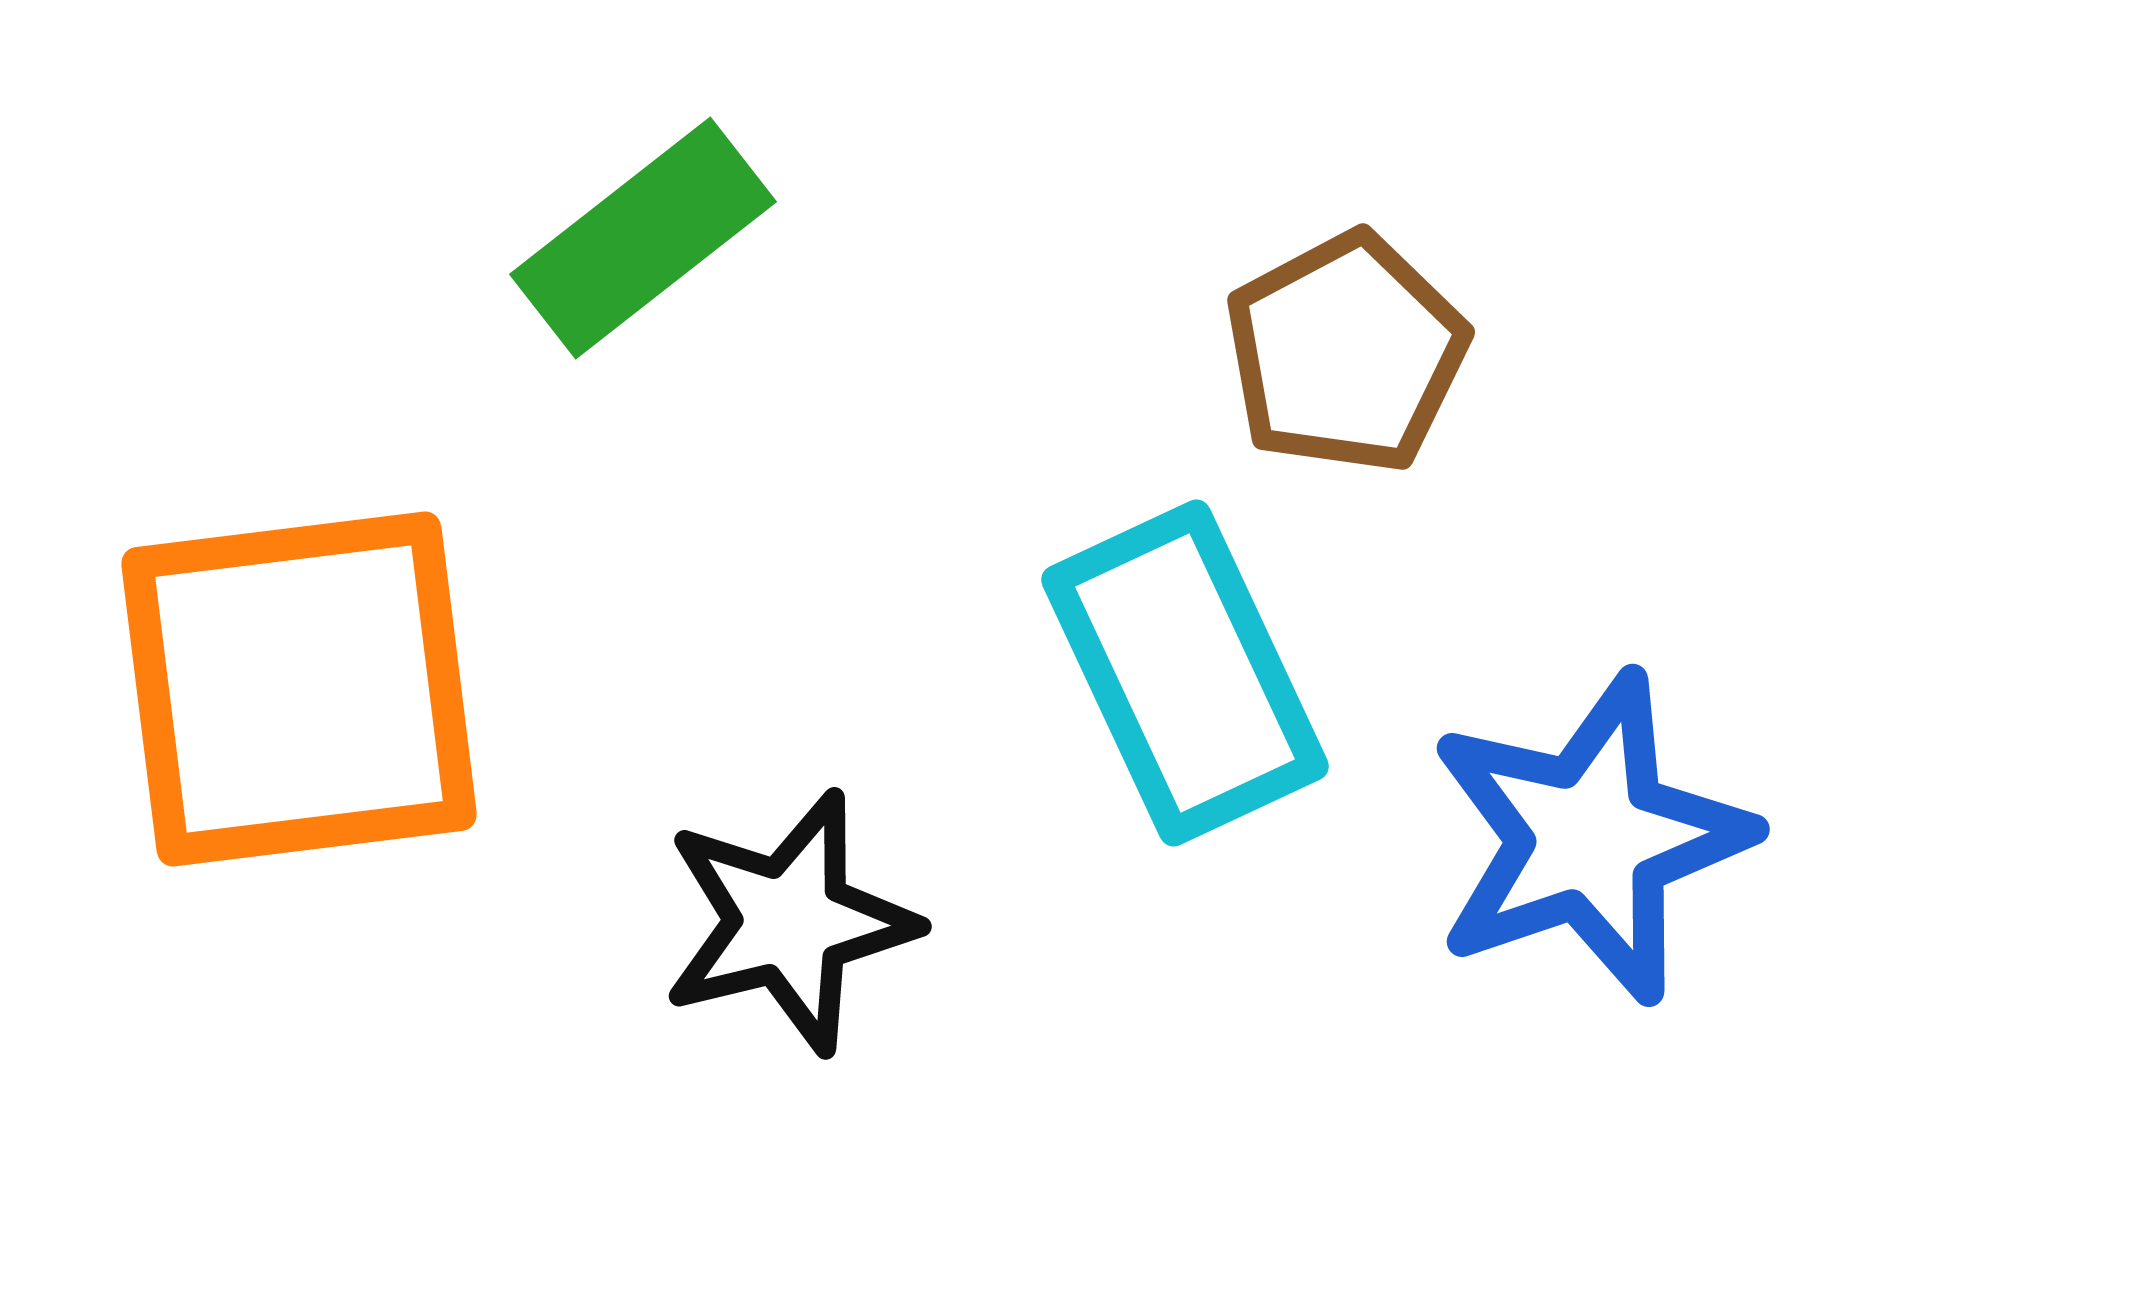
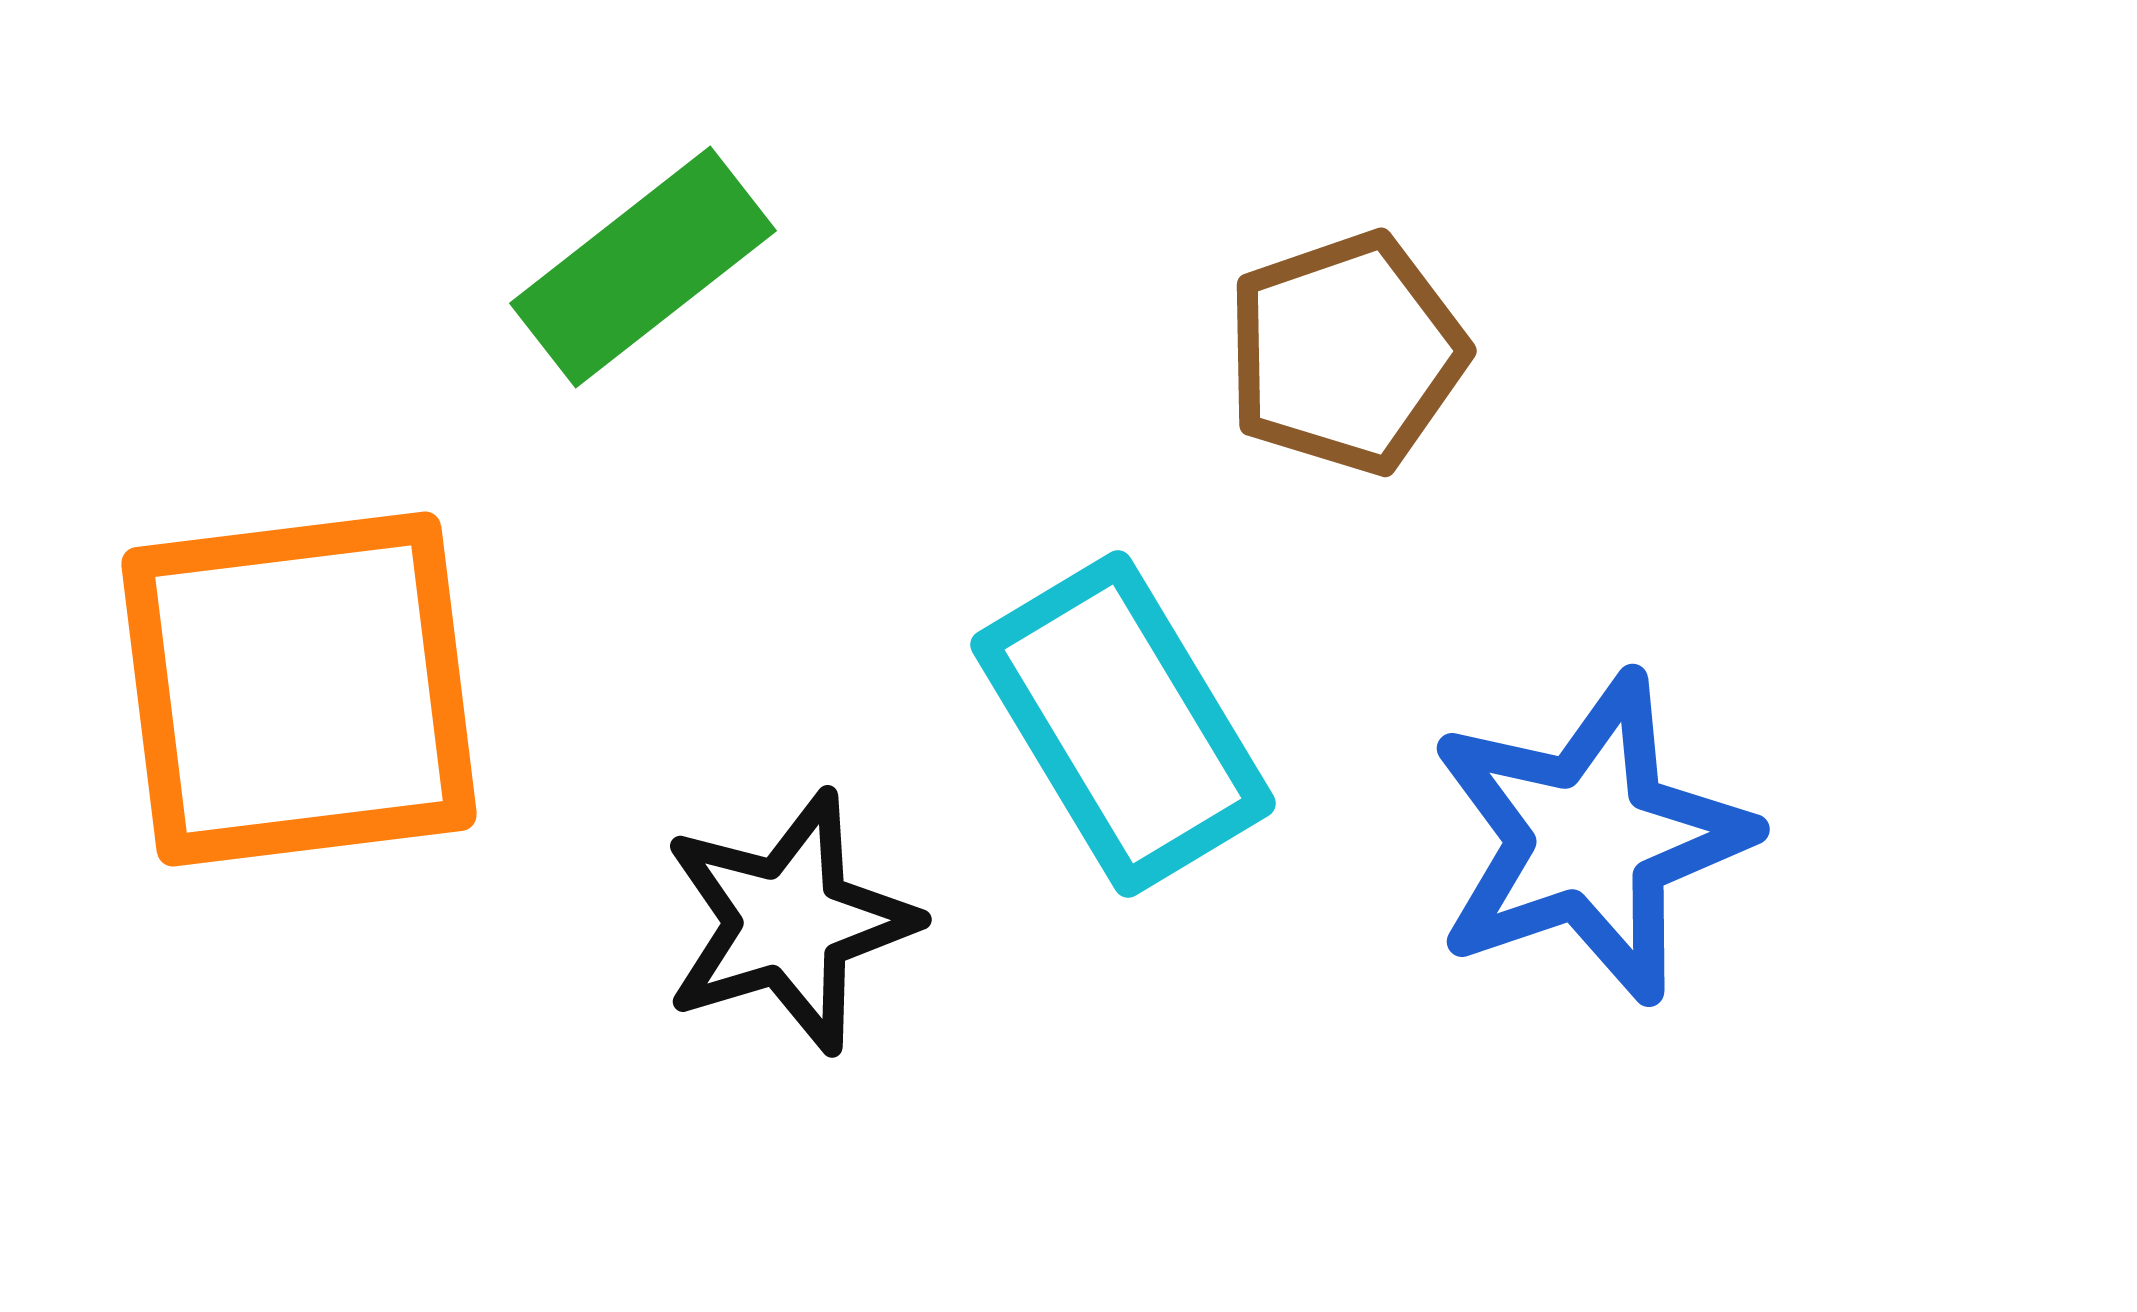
green rectangle: moved 29 px down
brown pentagon: rotated 9 degrees clockwise
cyan rectangle: moved 62 px left, 51 px down; rotated 6 degrees counterclockwise
black star: rotated 3 degrees counterclockwise
